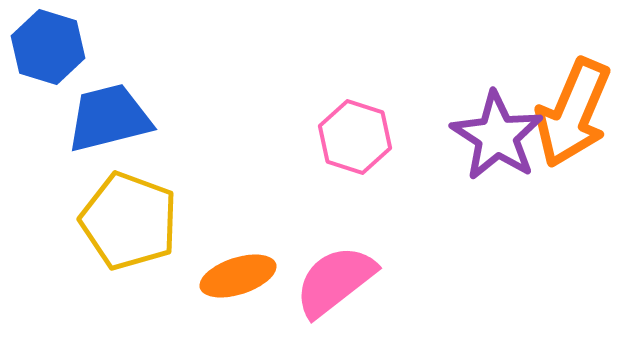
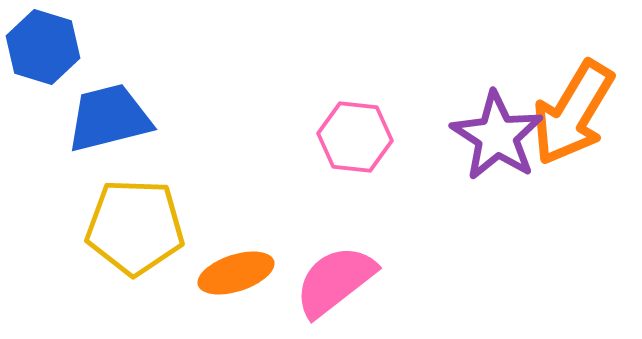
blue hexagon: moved 5 px left
orange arrow: rotated 8 degrees clockwise
pink hexagon: rotated 12 degrees counterclockwise
yellow pentagon: moved 6 px right, 6 px down; rotated 18 degrees counterclockwise
orange ellipse: moved 2 px left, 3 px up
